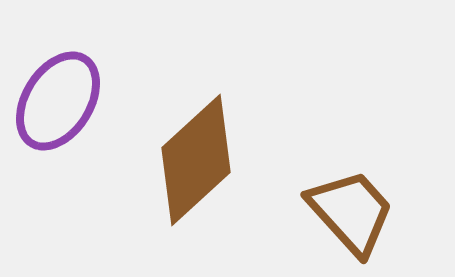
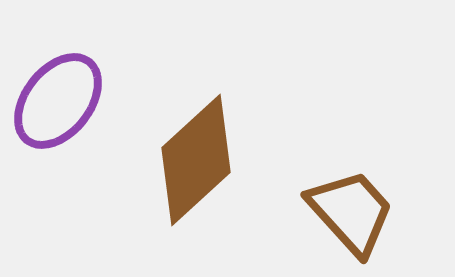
purple ellipse: rotated 6 degrees clockwise
